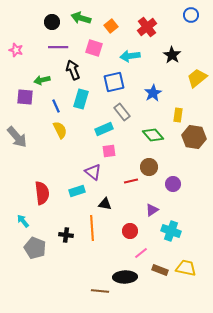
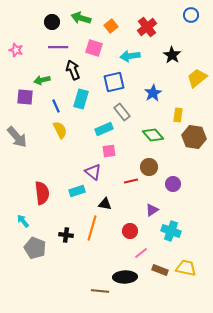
orange line at (92, 228): rotated 20 degrees clockwise
